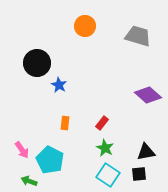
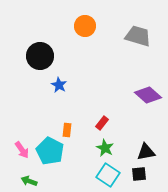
black circle: moved 3 px right, 7 px up
orange rectangle: moved 2 px right, 7 px down
cyan pentagon: moved 9 px up
